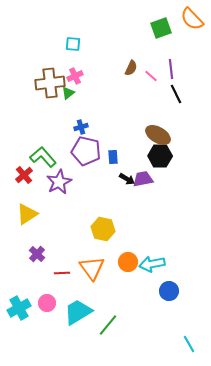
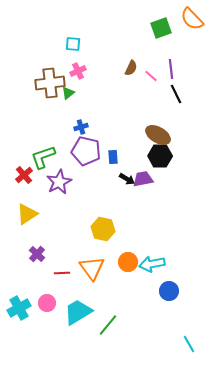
pink cross: moved 3 px right, 5 px up
green L-shape: rotated 68 degrees counterclockwise
